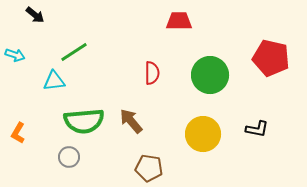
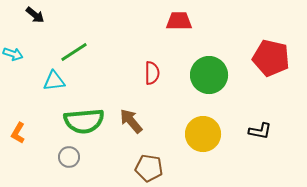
cyan arrow: moved 2 px left, 1 px up
green circle: moved 1 px left
black L-shape: moved 3 px right, 2 px down
